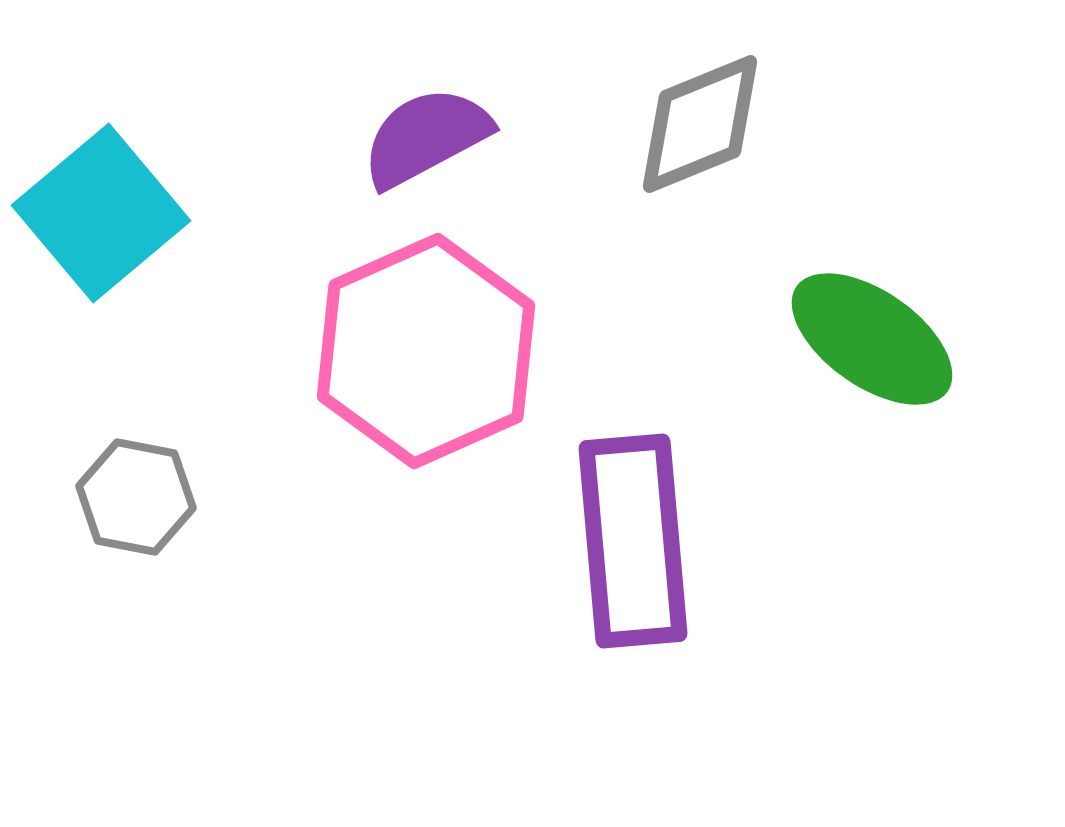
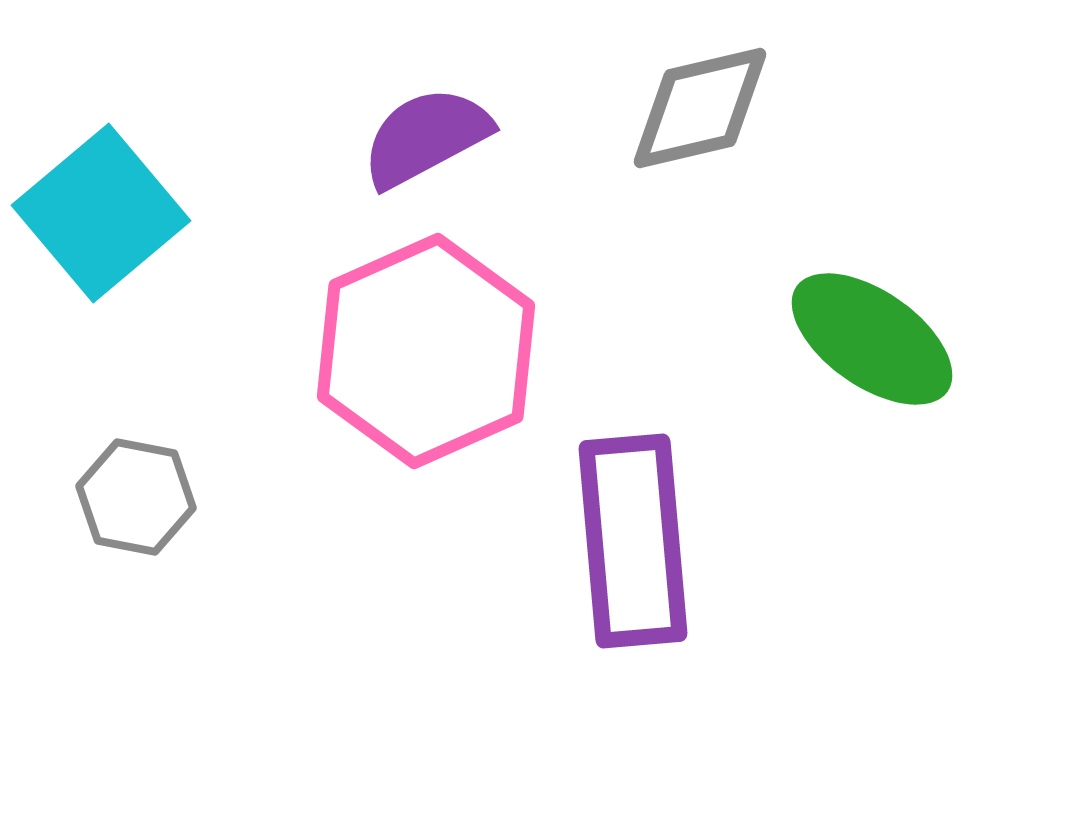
gray diamond: moved 16 px up; rotated 9 degrees clockwise
